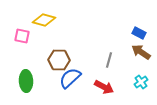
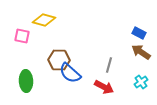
gray line: moved 5 px down
blue semicircle: moved 5 px up; rotated 95 degrees counterclockwise
